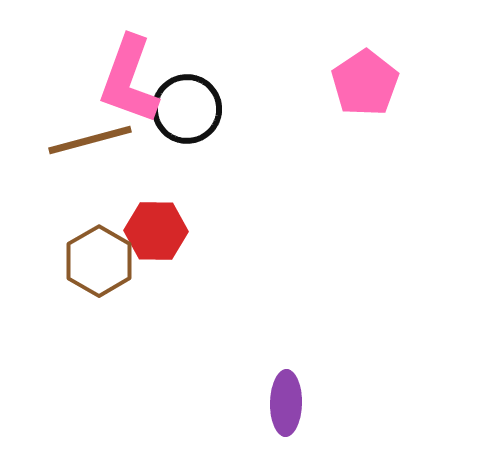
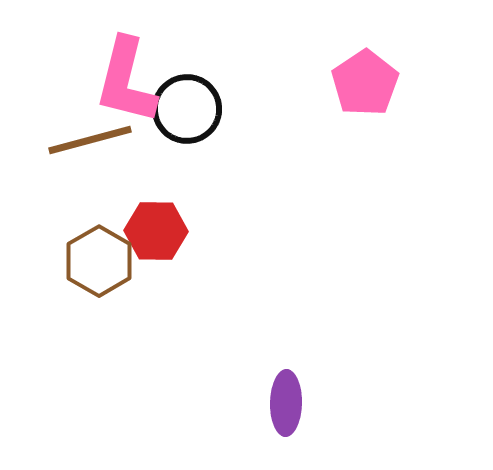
pink L-shape: moved 3 px left, 1 px down; rotated 6 degrees counterclockwise
